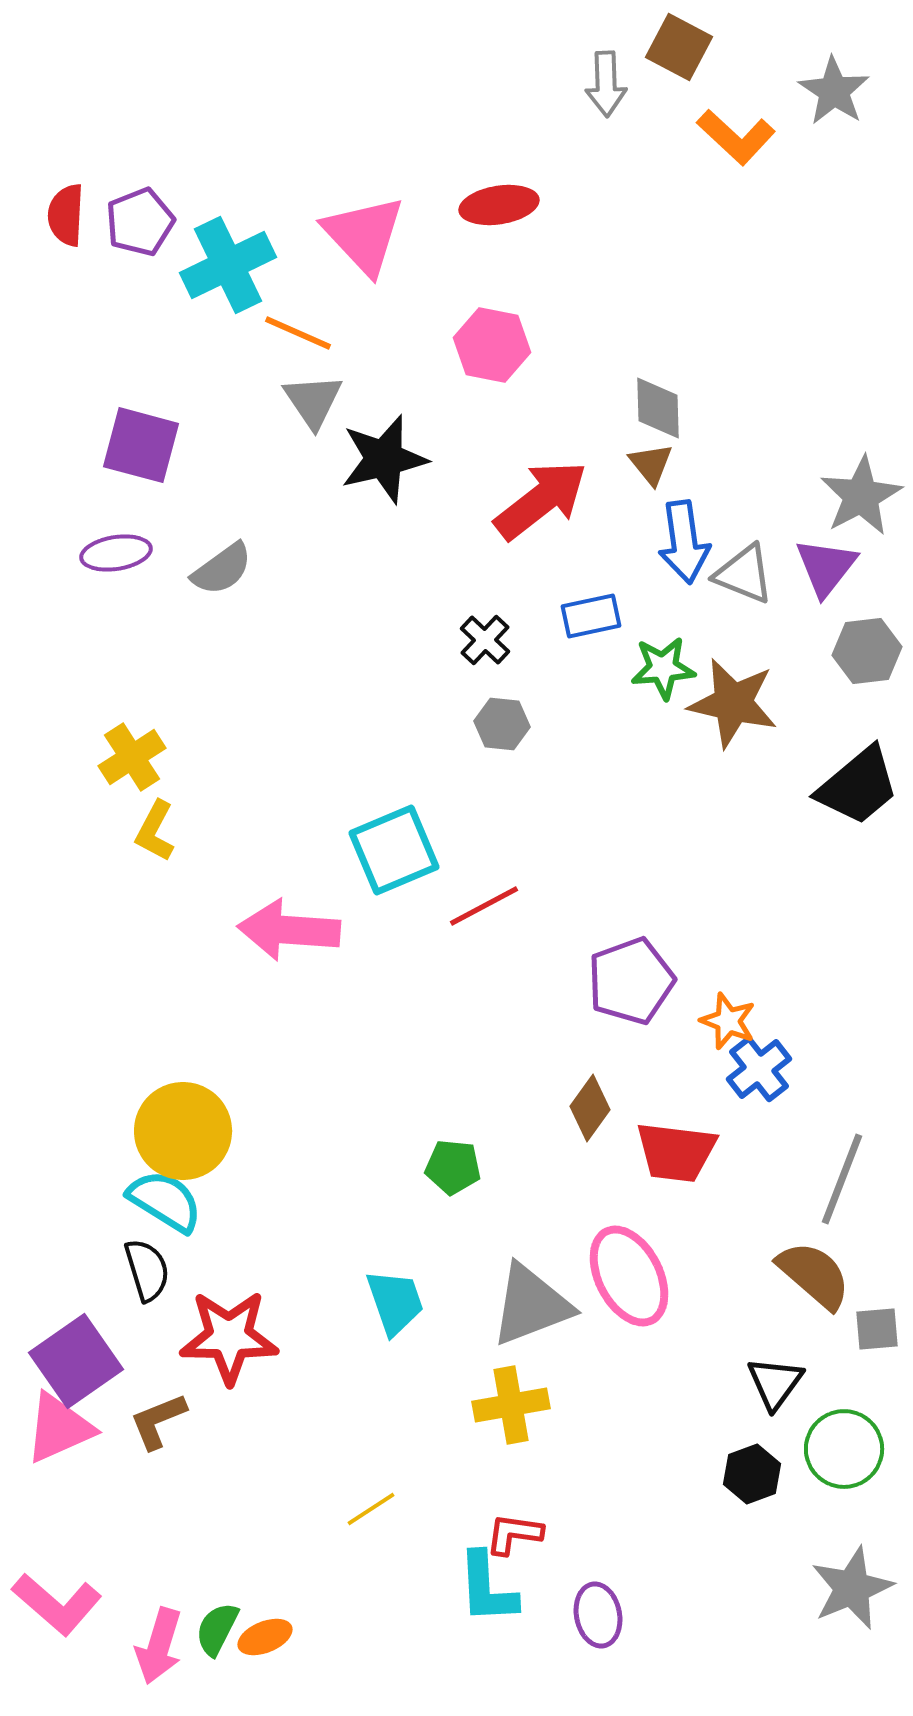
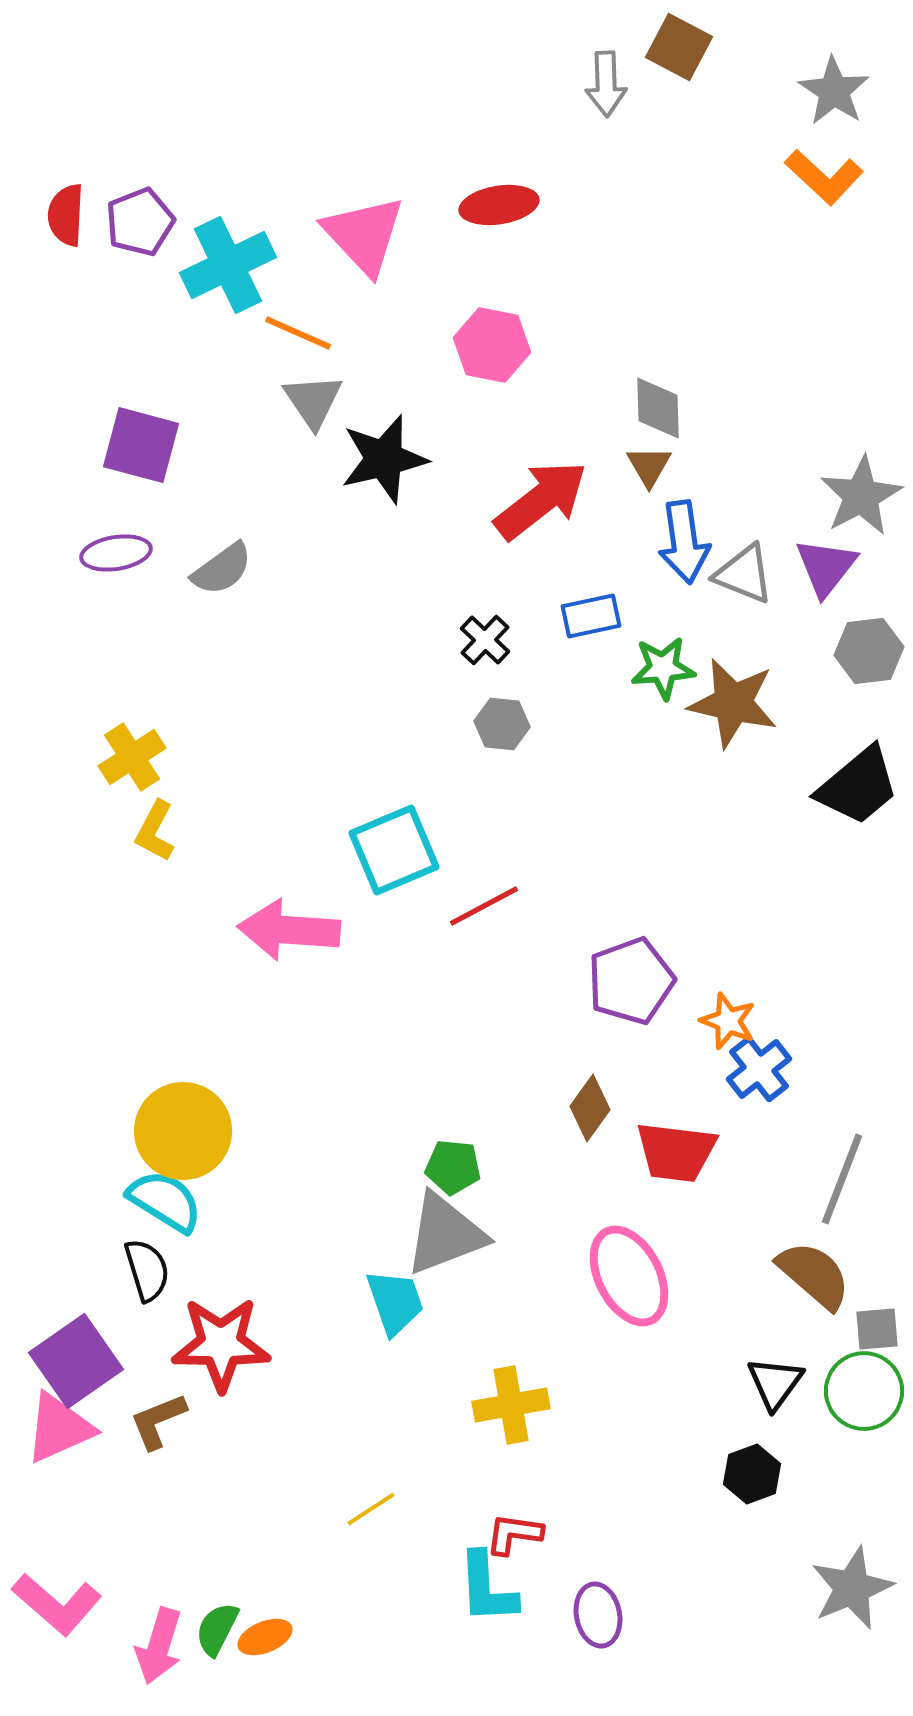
orange L-shape at (736, 137): moved 88 px right, 40 px down
brown triangle at (651, 464): moved 2 px left, 2 px down; rotated 9 degrees clockwise
gray hexagon at (867, 651): moved 2 px right
gray triangle at (531, 1305): moved 86 px left, 71 px up
red star at (229, 1337): moved 8 px left, 7 px down
green circle at (844, 1449): moved 20 px right, 58 px up
